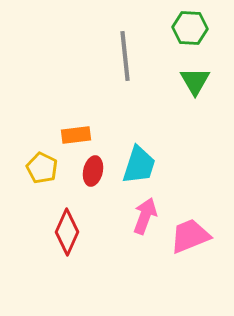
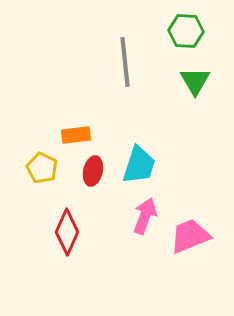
green hexagon: moved 4 px left, 3 px down
gray line: moved 6 px down
